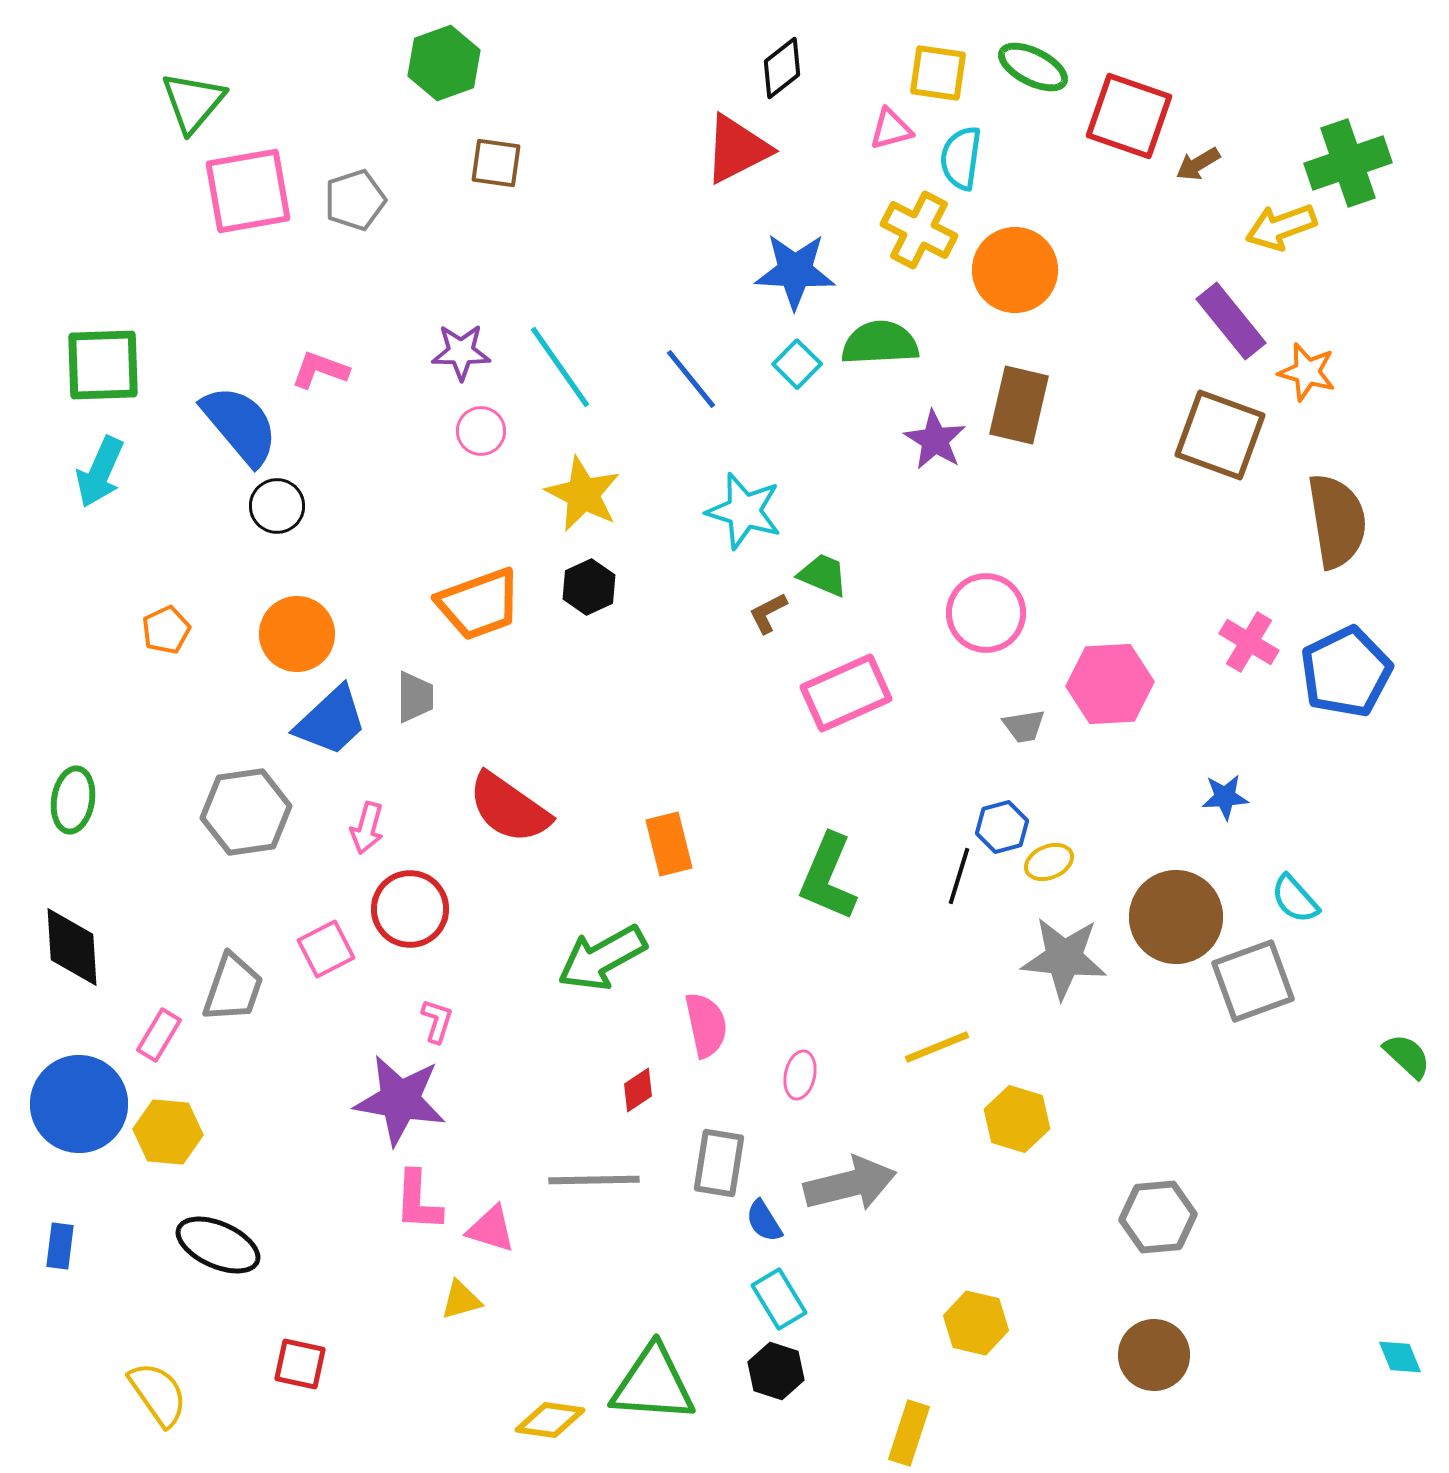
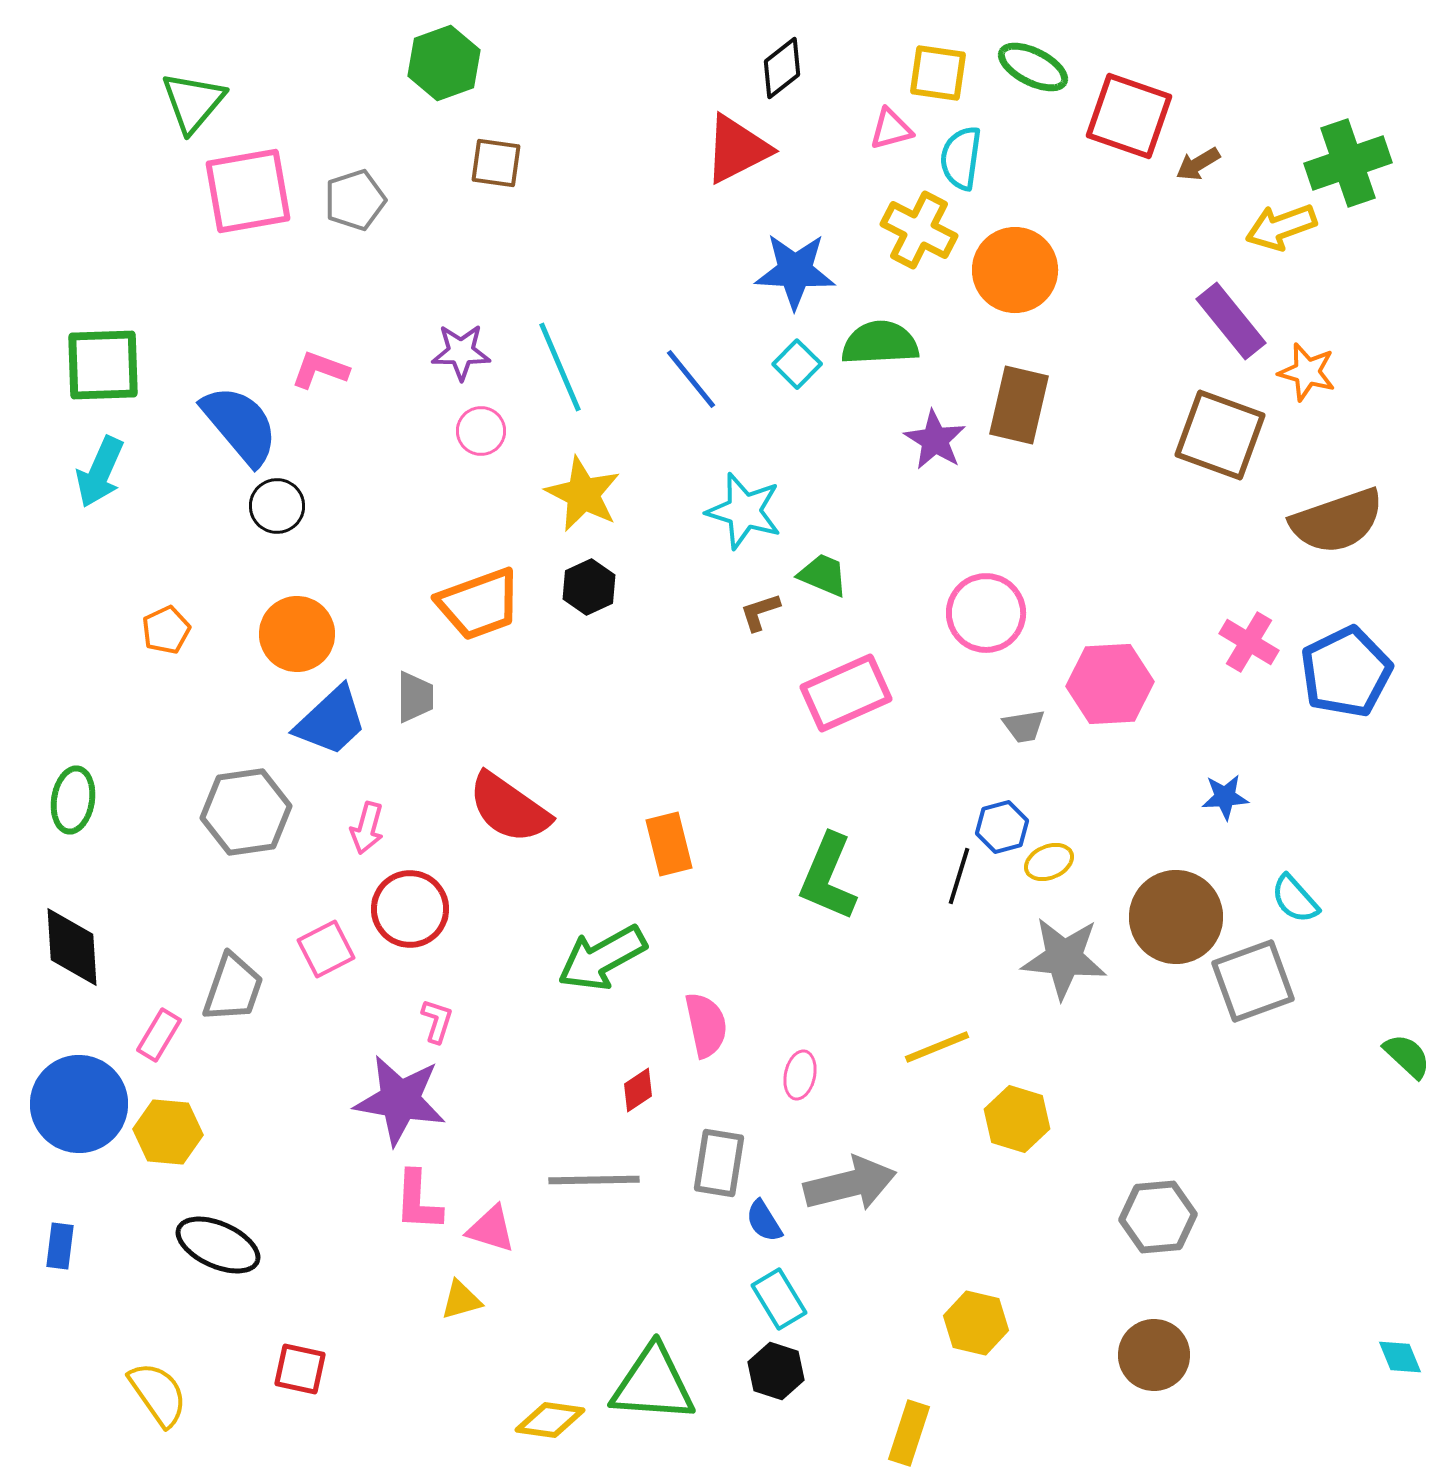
cyan line at (560, 367): rotated 12 degrees clockwise
brown semicircle at (1337, 521): rotated 80 degrees clockwise
brown L-shape at (768, 613): moved 8 px left, 1 px up; rotated 9 degrees clockwise
red square at (300, 1364): moved 5 px down
